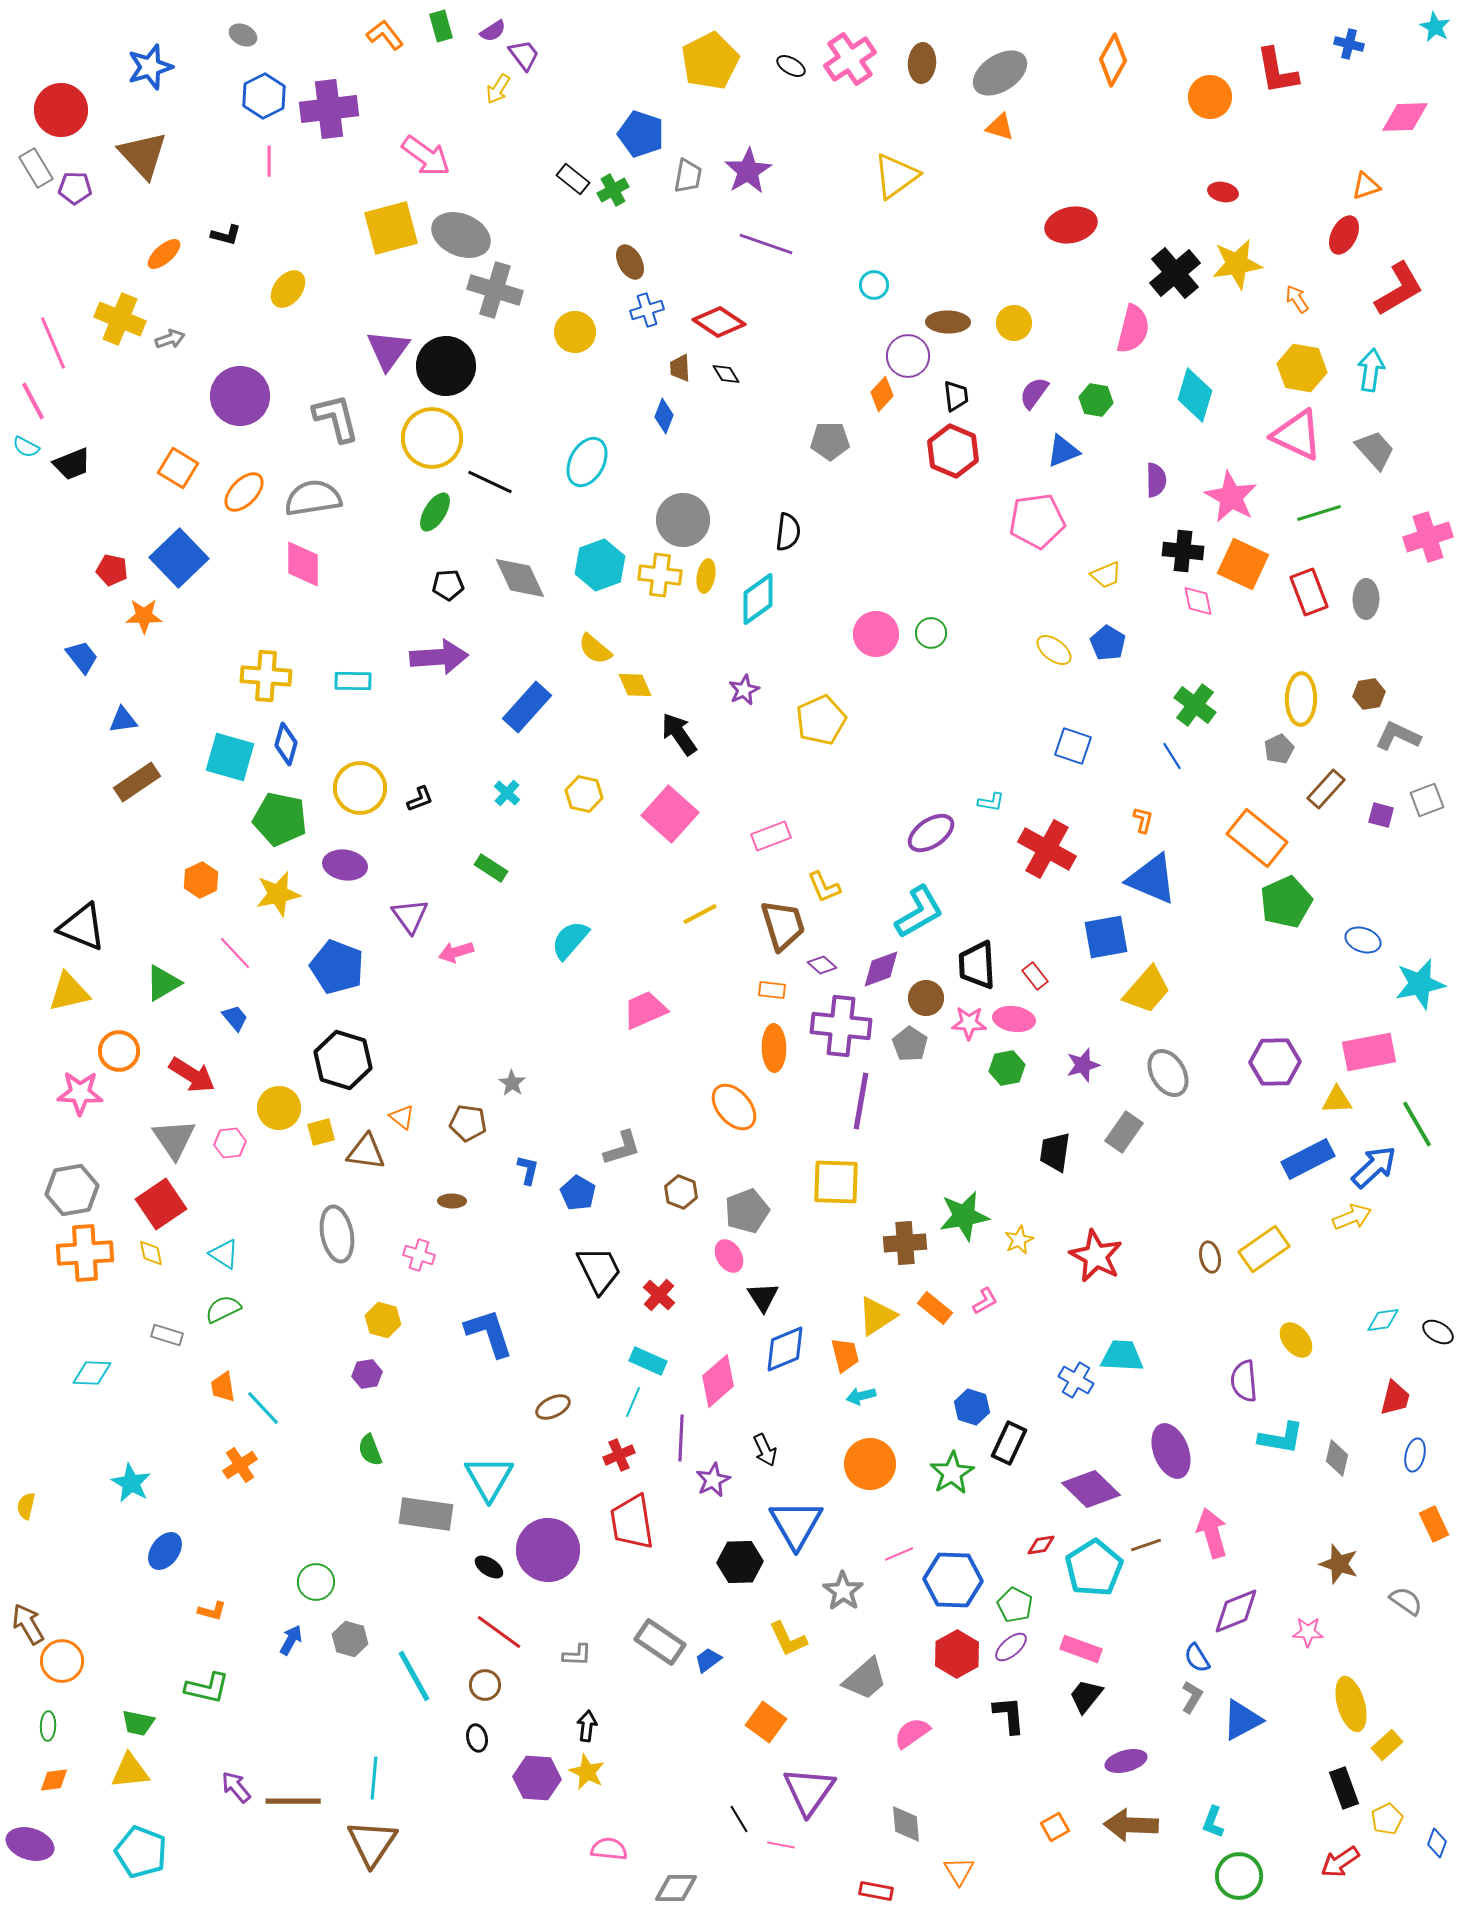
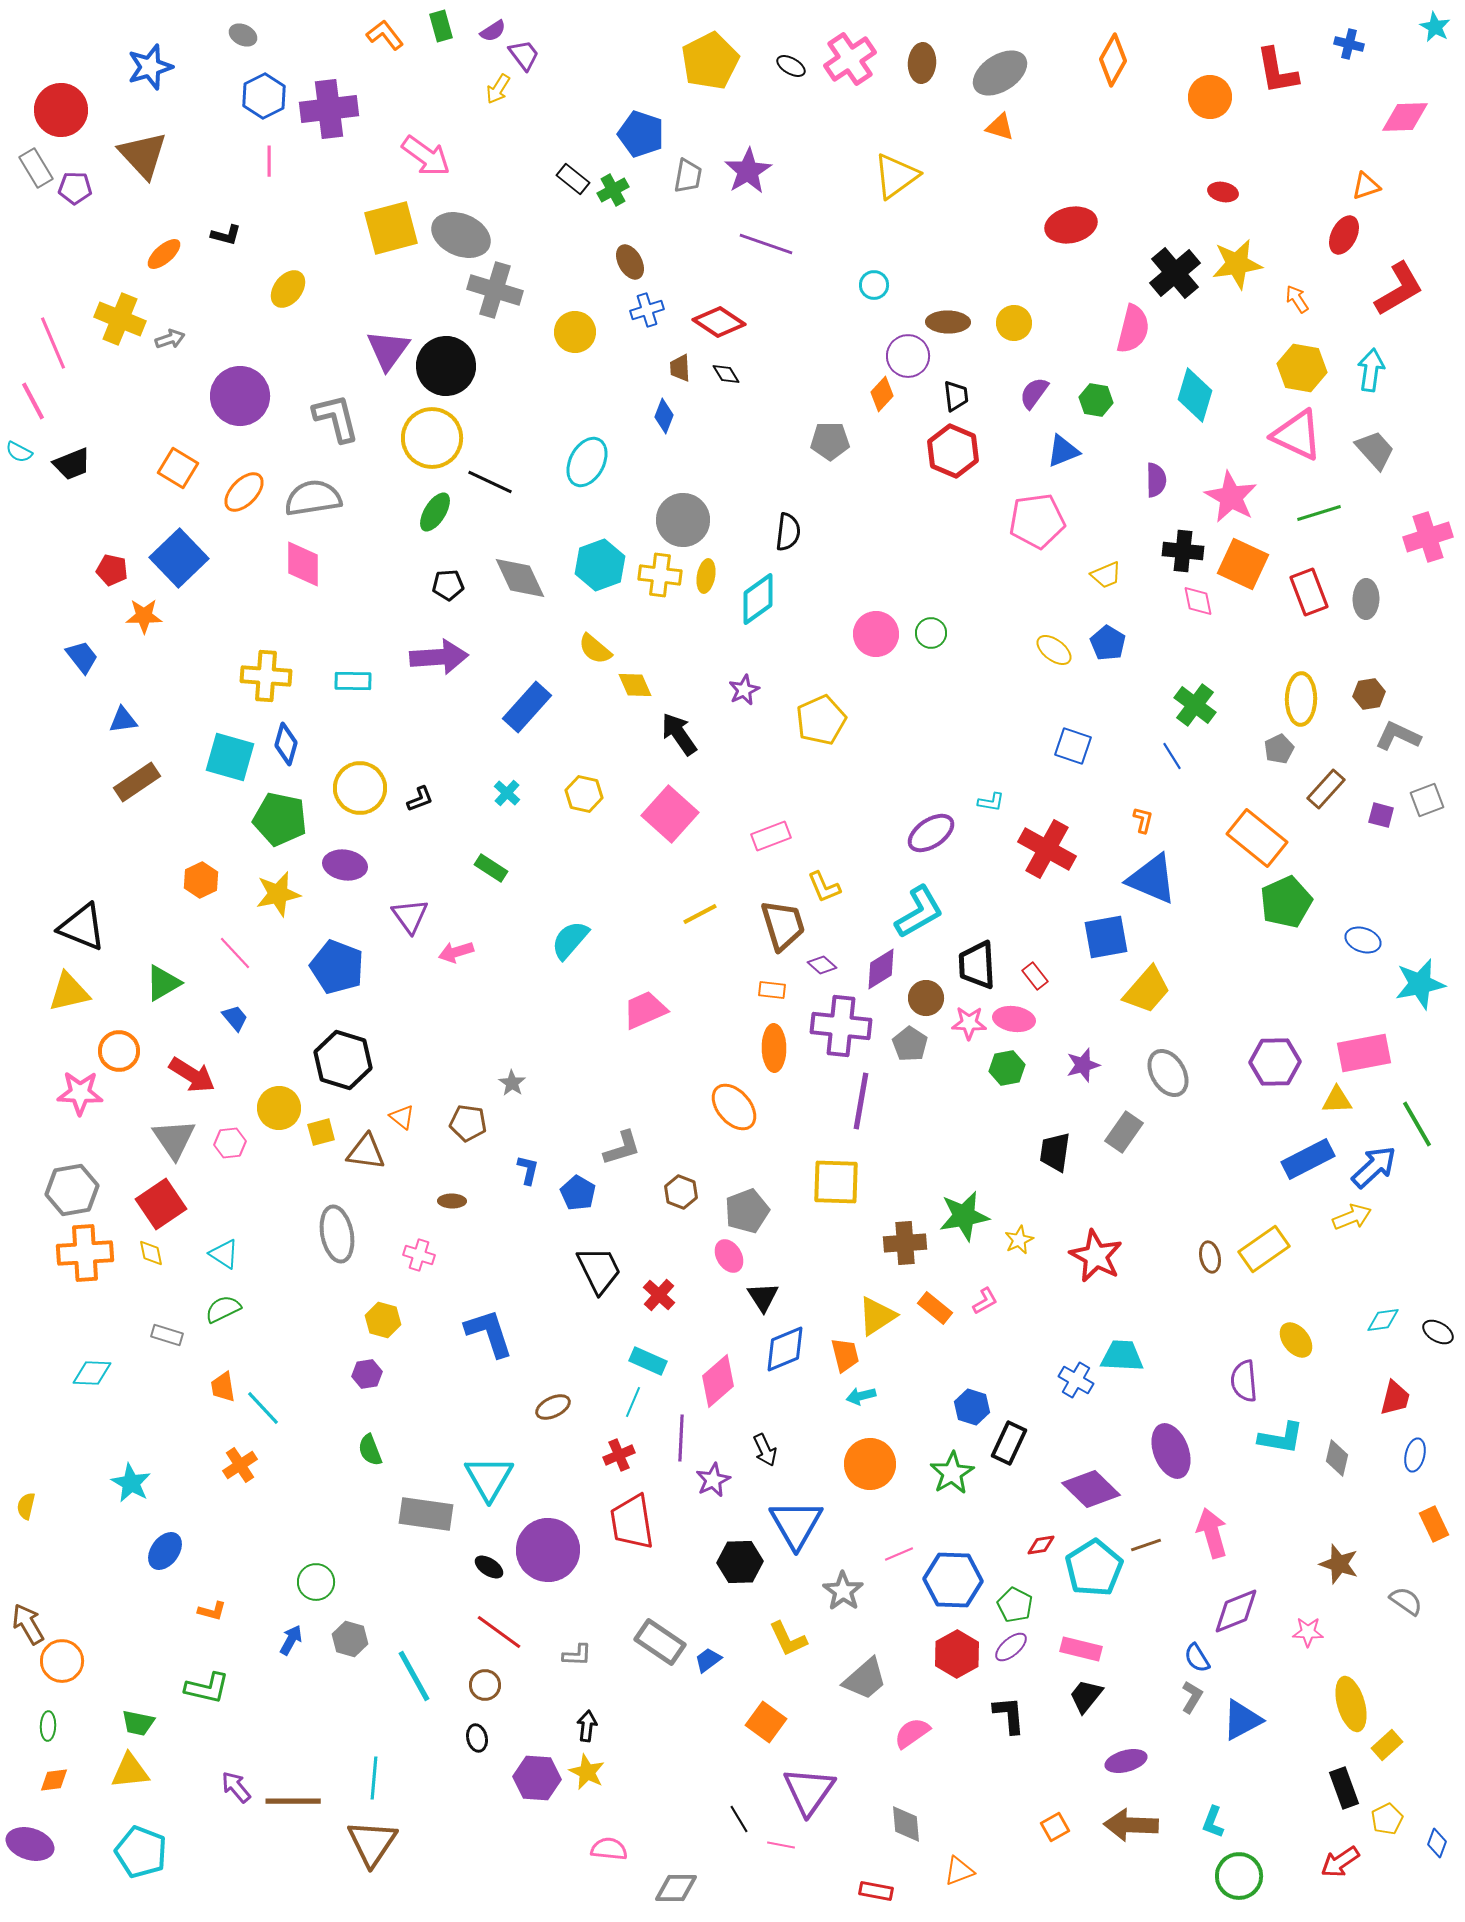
cyan semicircle at (26, 447): moved 7 px left, 5 px down
purple diamond at (881, 969): rotated 12 degrees counterclockwise
pink rectangle at (1369, 1052): moved 5 px left, 1 px down
pink rectangle at (1081, 1649): rotated 6 degrees counterclockwise
orange triangle at (959, 1871): rotated 40 degrees clockwise
